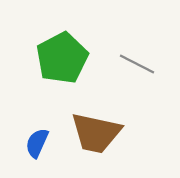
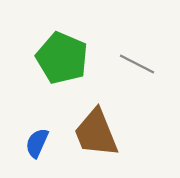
green pentagon: rotated 21 degrees counterclockwise
brown trapezoid: rotated 56 degrees clockwise
